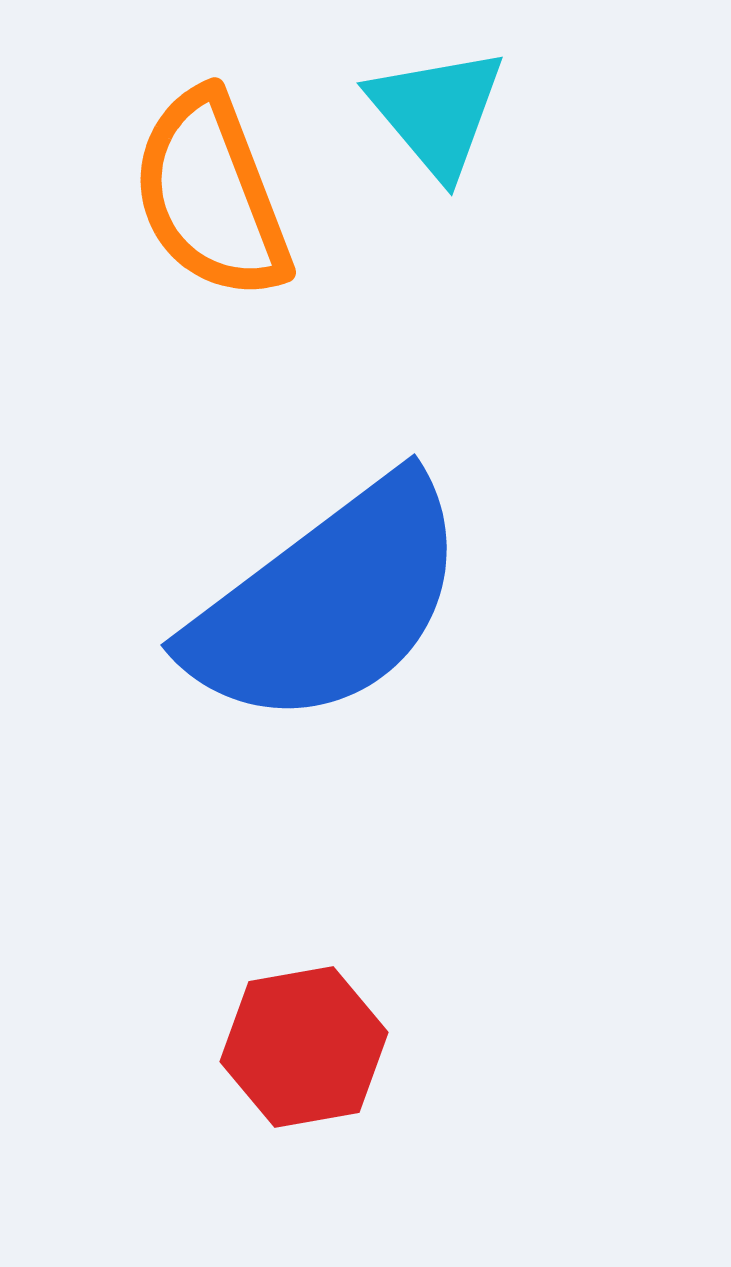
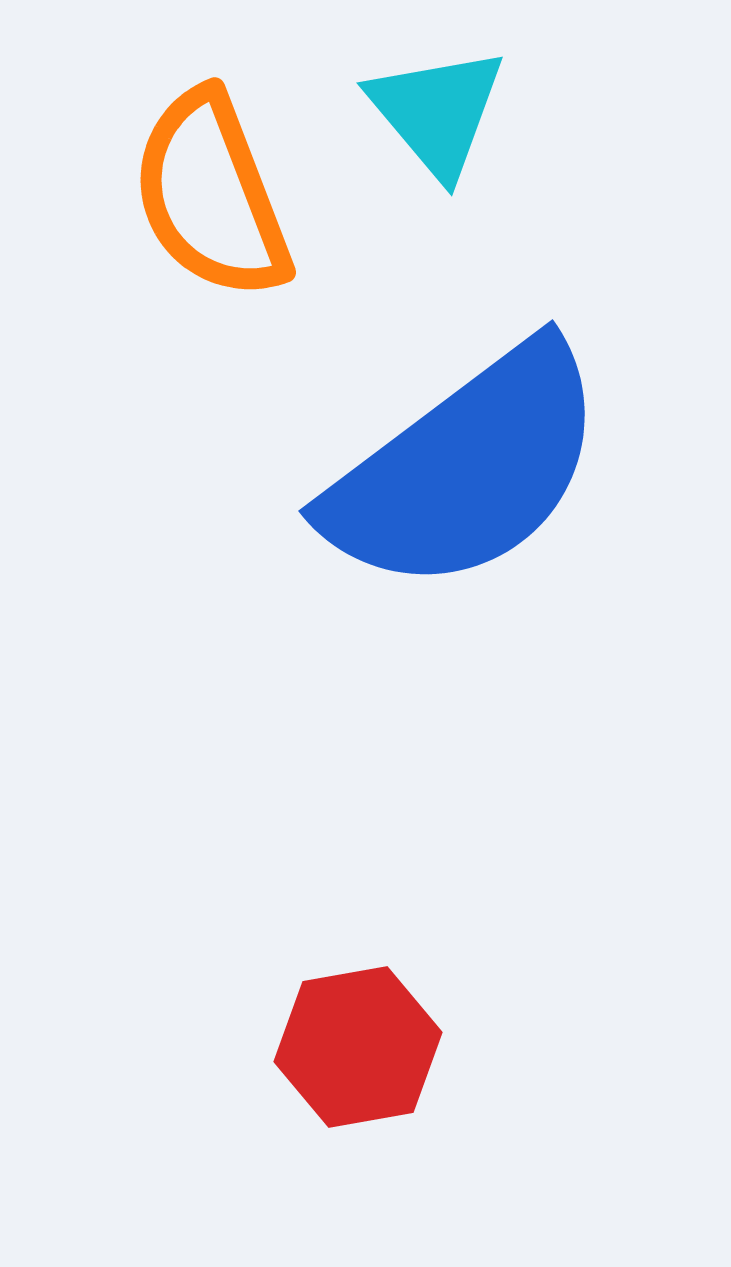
blue semicircle: moved 138 px right, 134 px up
red hexagon: moved 54 px right
